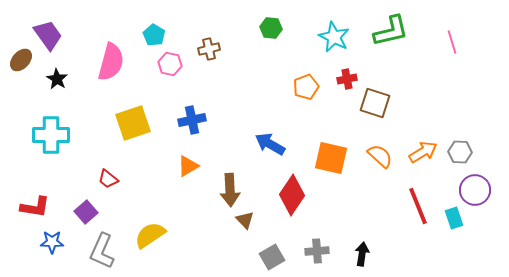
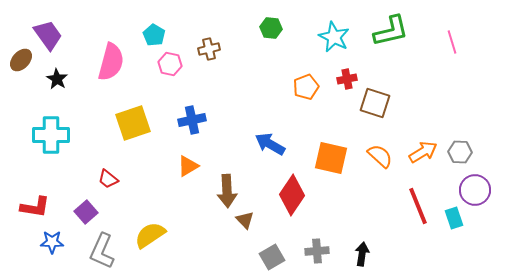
brown arrow: moved 3 px left, 1 px down
